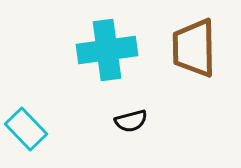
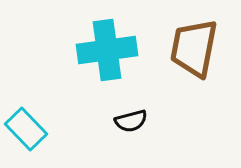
brown trapezoid: rotated 12 degrees clockwise
